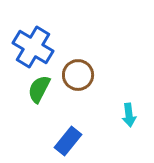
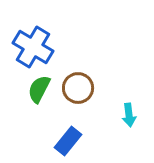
brown circle: moved 13 px down
